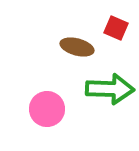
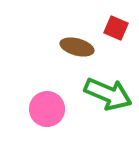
green arrow: moved 2 px left, 5 px down; rotated 21 degrees clockwise
